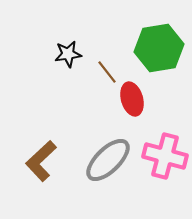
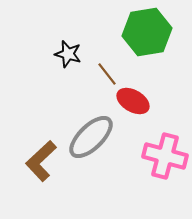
green hexagon: moved 12 px left, 16 px up
black star: rotated 24 degrees clockwise
brown line: moved 2 px down
red ellipse: moved 1 px right, 2 px down; rotated 44 degrees counterclockwise
gray ellipse: moved 17 px left, 23 px up
